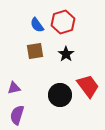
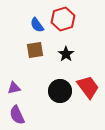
red hexagon: moved 3 px up
brown square: moved 1 px up
red trapezoid: moved 1 px down
black circle: moved 4 px up
purple semicircle: rotated 42 degrees counterclockwise
